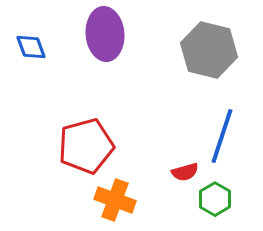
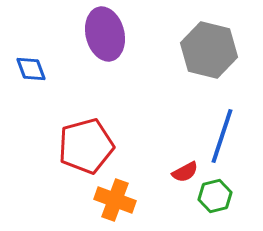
purple ellipse: rotated 9 degrees counterclockwise
blue diamond: moved 22 px down
red semicircle: rotated 12 degrees counterclockwise
green hexagon: moved 3 px up; rotated 16 degrees clockwise
